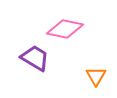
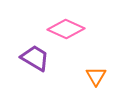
pink diamond: moved 1 px right; rotated 12 degrees clockwise
